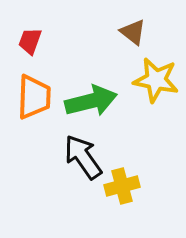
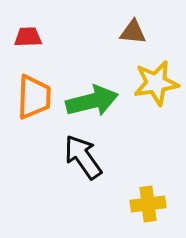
brown triangle: rotated 32 degrees counterclockwise
red trapezoid: moved 2 px left, 4 px up; rotated 68 degrees clockwise
yellow star: moved 3 px down; rotated 21 degrees counterclockwise
green arrow: moved 1 px right
yellow cross: moved 26 px right, 18 px down; rotated 8 degrees clockwise
